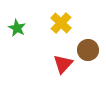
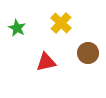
brown circle: moved 3 px down
red triangle: moved 17 px left, 2 px up; rotated 35 degrees clockwise
